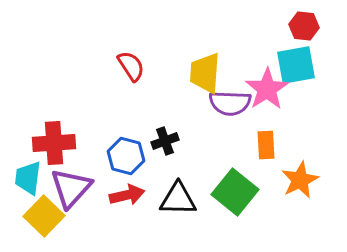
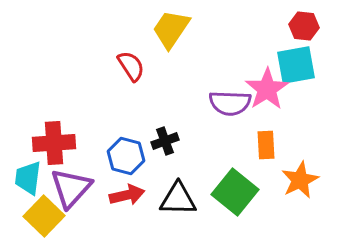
yellow trapezoid: moved 34 px left, 44 px up; rotated 30 degrees clockwise
